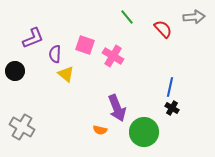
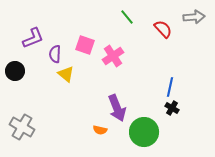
pink cross: rotated 25 degrees clockwise
